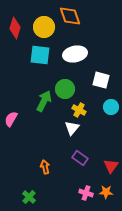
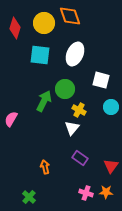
yellow circle: moved 4 px up
white ellipse: rotated 55 degrees counterclockwise
